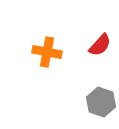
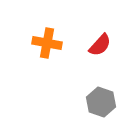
orange cross: moved 9 px up
